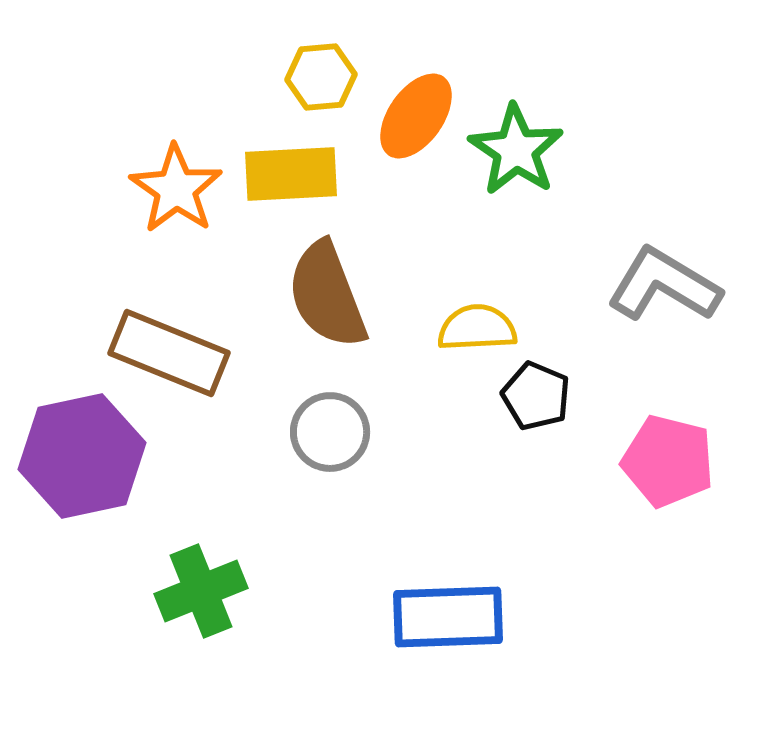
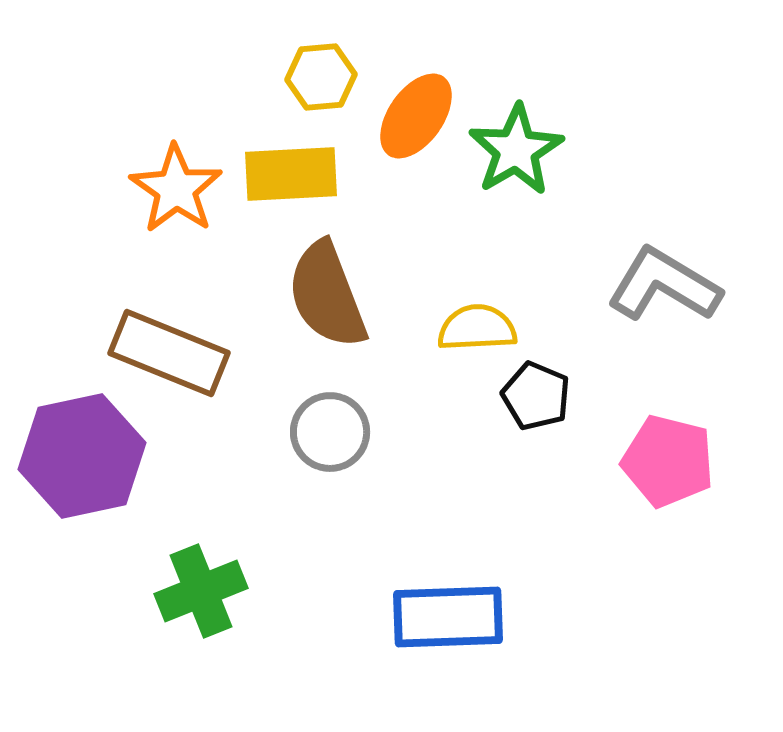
green star: rotated 8 degrees clockwise
